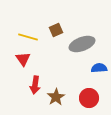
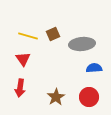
brown square: moved 3 px left, 4 px down
yellow line: moved 1 px up
gray ellipse: rotated 15 degrees clockwise
blue semicircle: moved 5 px left
red arrow: moved 15 px left, 3 px down
red circle: moved 1 px up
